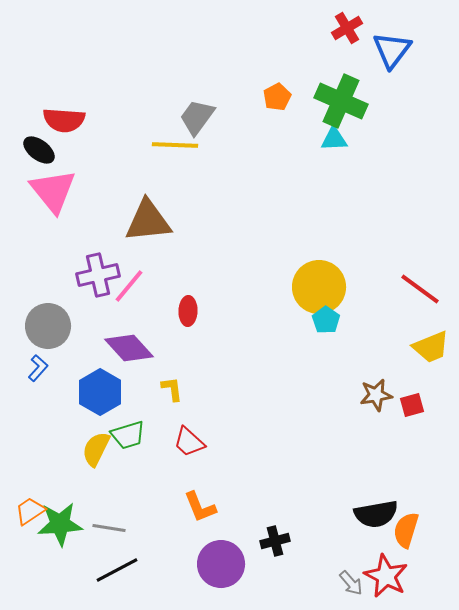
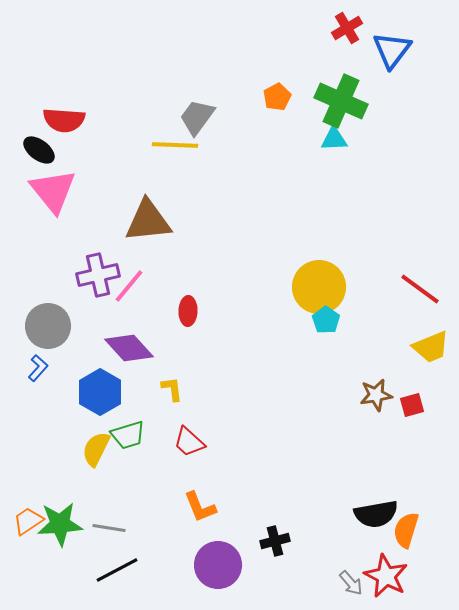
orange trapezoid: moved 2 px left, 10 px down
purple circle: moved 3 px left, 1 px down
